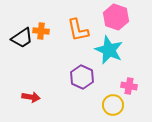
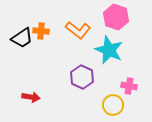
orange L-shape: rotated 40 degrees counterclockwise
